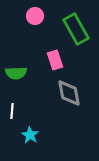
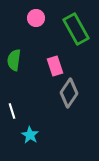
pink circle: moved 1 px right, 2 px down
pink rectangle: moved 6 px down
green semicircle: moved 2 px left, 13 px up; rotated 100 degrees clockwise
gray diamond: rotated 44 degrees clockwise
white line: rotated 21 degrees counterclockwise
